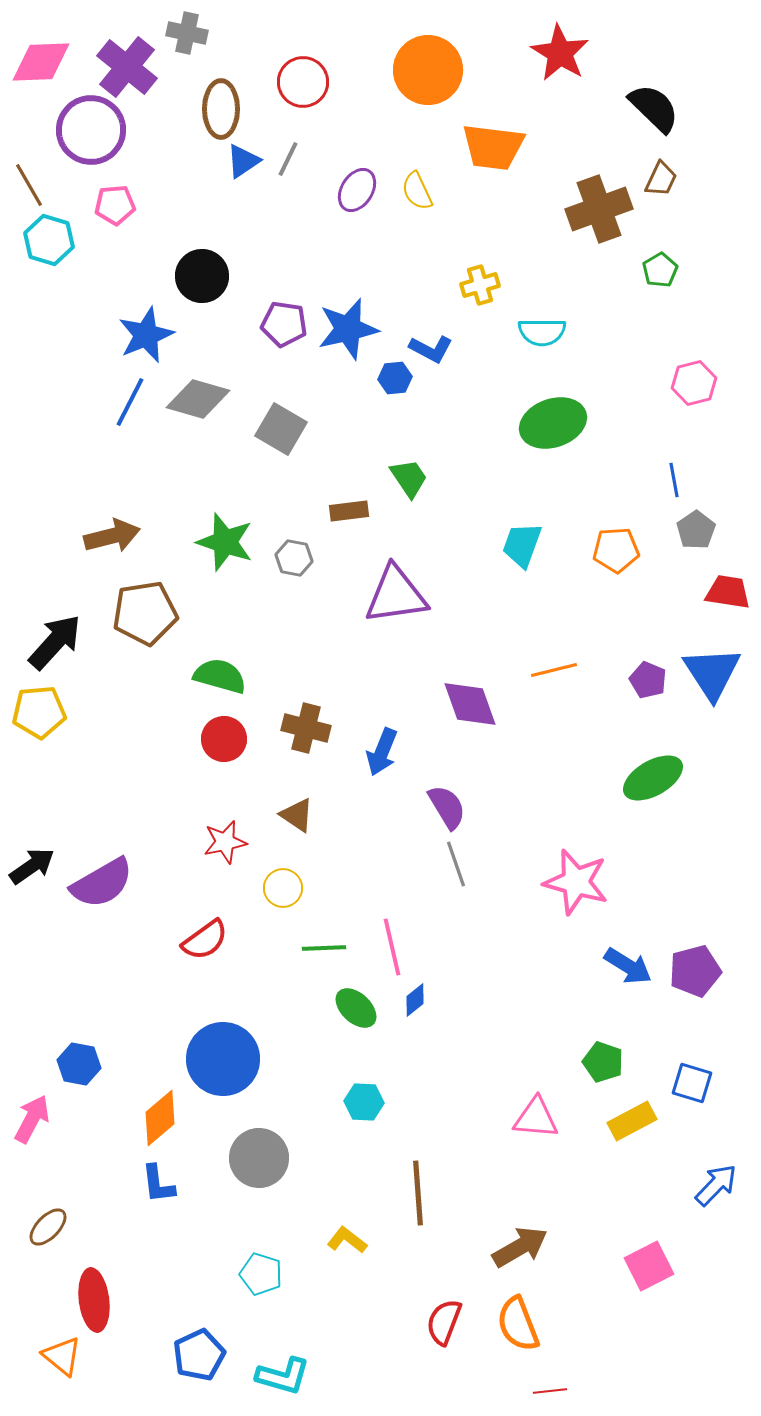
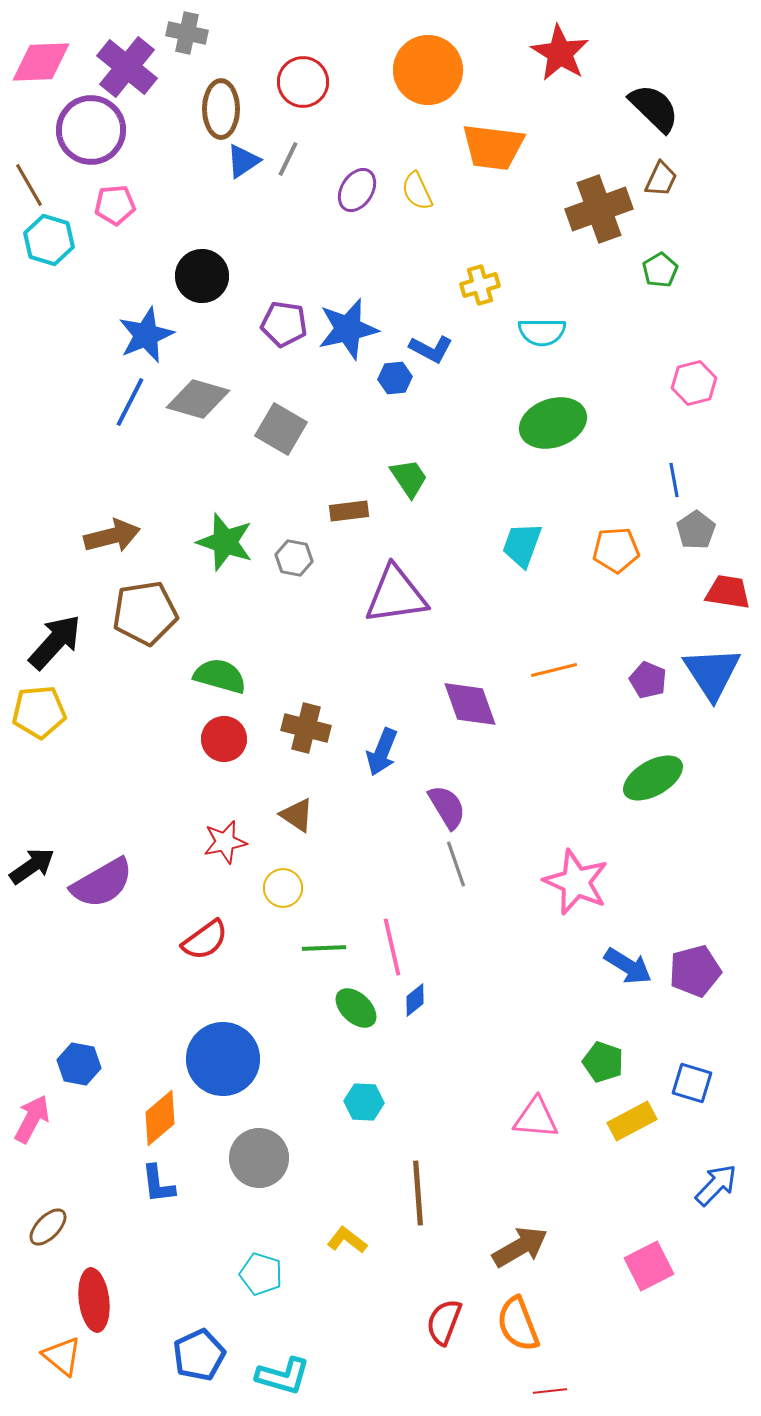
pink star at (576, 882): rotated 8 degrees clockwise
